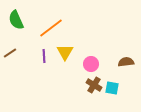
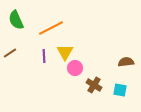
orange line: rotated 10 degrees clockwise
pink circle: moved 16 px left, 4 px down
cyan square: moved 8 px right, 2 px down
